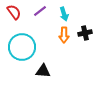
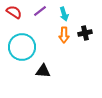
red semicircle: rotated 21 degrees counterclockwise
